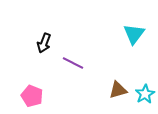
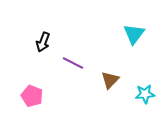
black arrow: moved 1 px left, 1 px up
brown triangle: moved 8 px left, 10 px up; rotated 30 degrees counterclockwise
cyan star: rotated 24 degrees clockwise
